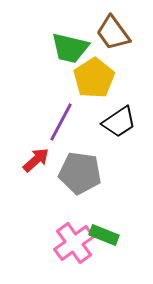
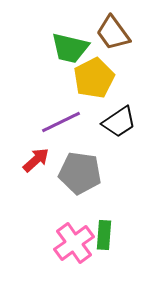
yellow pentagon: rotated 6 degrees clockwise
purple line: rotated 36 degrees clockwise
green rectangle: rotated 72 degrees clockwise
